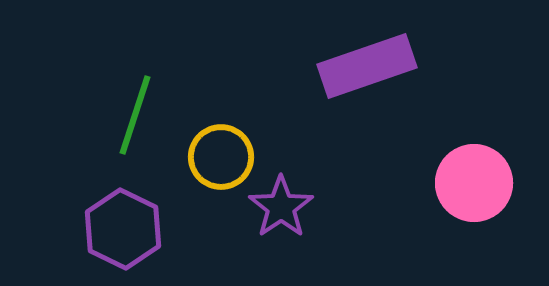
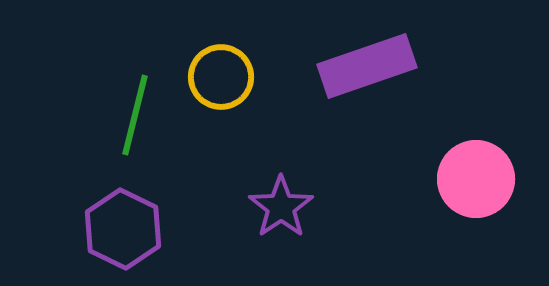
green line: rotated 4 degrees counterclockwise
yellow circle: moved 80 px up
pink circle: moved 2 px right, 4 px up
